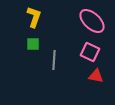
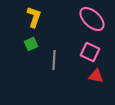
pink ellipse: moved 2 px up
green square: moved 2 px left; rotated 24 degrees counterclockwise
